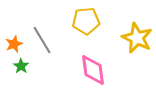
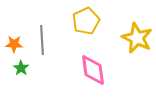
yellow pentagon: rotated 20 degrees counterclockwise
gray line: rotated 28 degrees clockwise
orange star: rotated 24 degrees clockwise
green star: moved 2 px down
